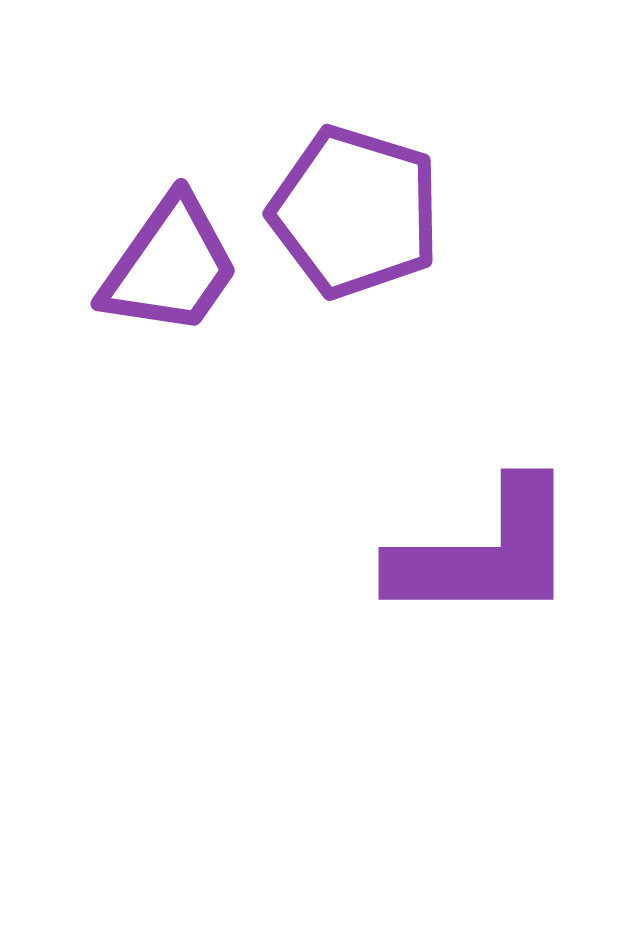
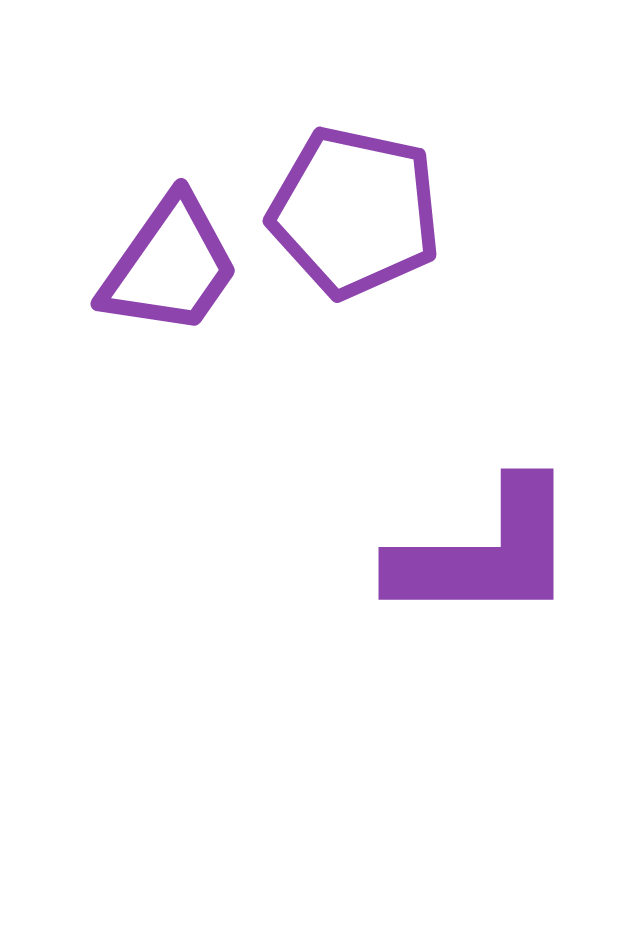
purple pentagon: rotated 5 degrees counterclockwise
